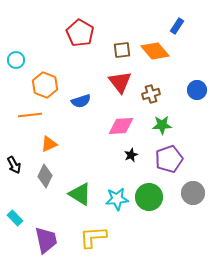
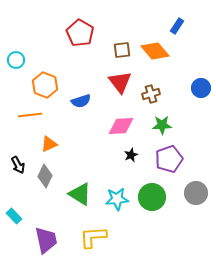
blue circle: moved 4 px right, 2 px up
black arrow: moved 4 px right
gray circle: moved 3 px right
green circle: moved 3 px right
cyan rectangle: moved 1 px left, 2 px up
